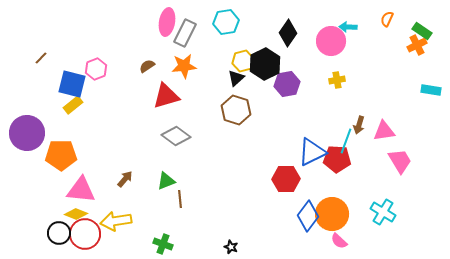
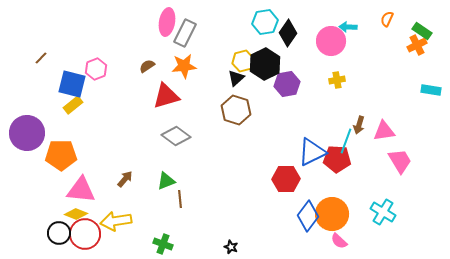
cyan hexagon at (226, 22): moved 39 px right
